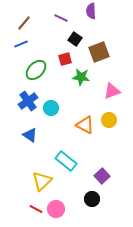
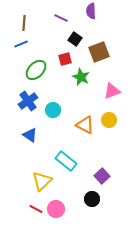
brown line: rotated 35 degrees counterclockwise
green star: rotated 18 degrees clockwise
cyan circle: moved 2 px right, 2 px down
